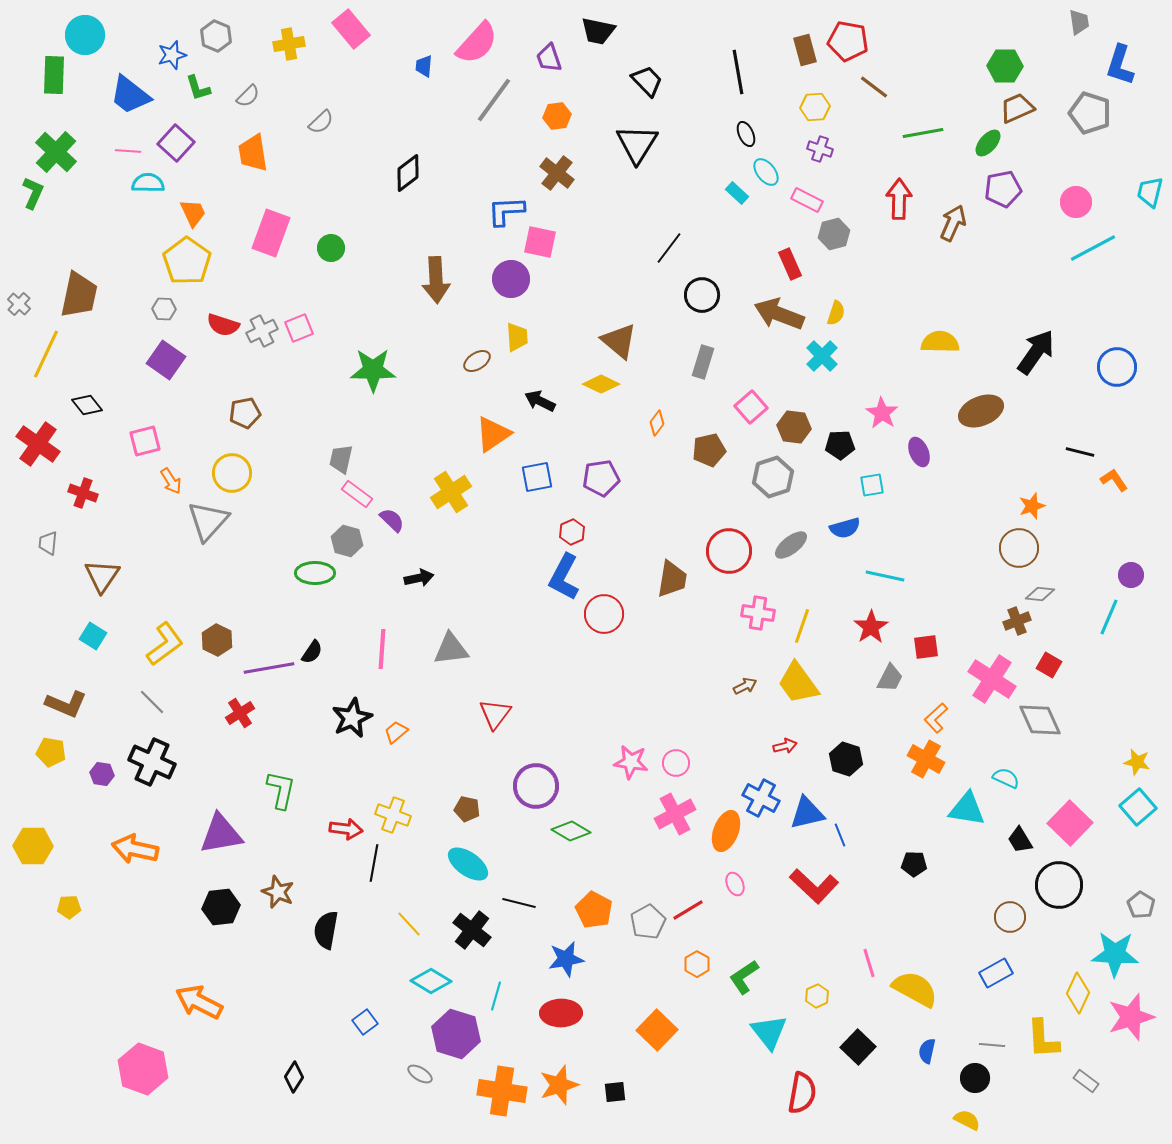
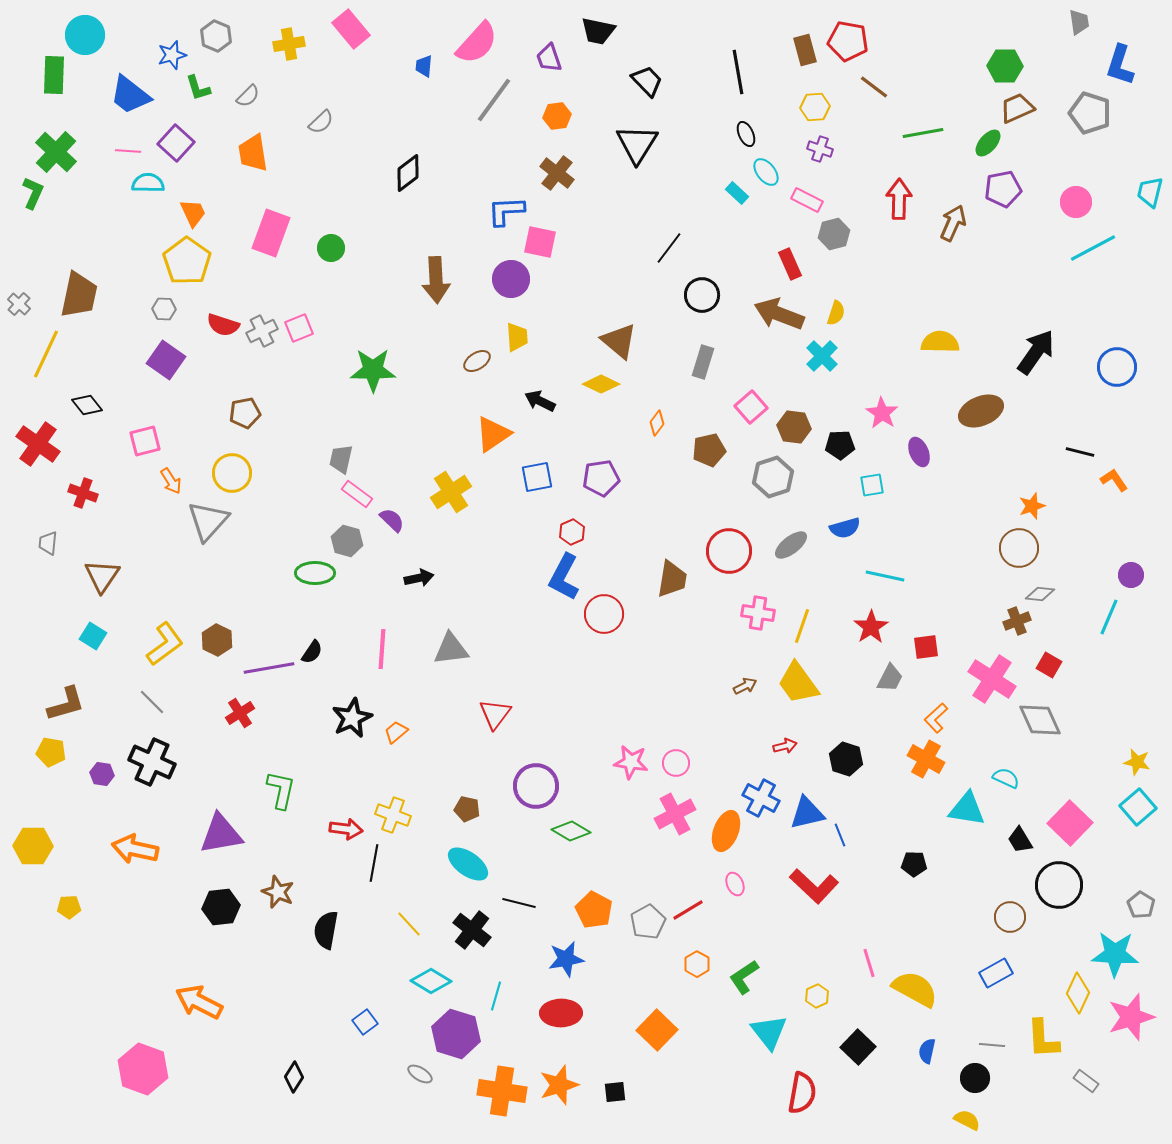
brown L-shape at (66, 704): rotated 39 degrees counterclockwise
